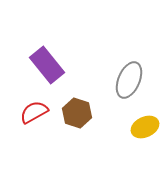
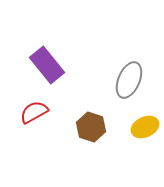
brown hexagon: moved 14 px right, 14 px down
